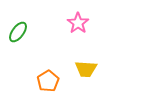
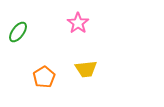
yellow trapezoid: rotated 10 degrees counterclockwise
orange pentagon: moved 4 px left, 4 px up
